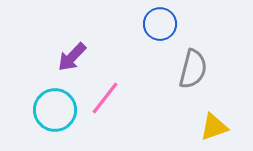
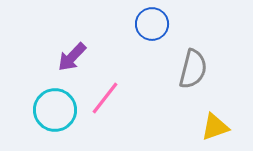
blue circle: moved 8 px left
yellow triangle: moved 1 px right
